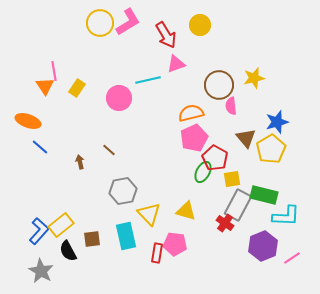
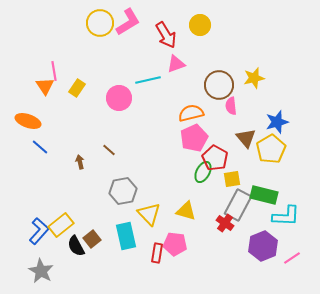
brown square at (92, 239): rotated 30 degrees counterclockwise
black semicircle at (68, 251): moved 8 px right, 5 px up
